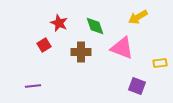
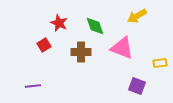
yellow arrow: moved 1 px left, 1 px up
